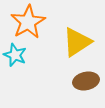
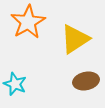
yellow triangle: moved 2 px left, 3 px up
cyan star: moved 29 px down
